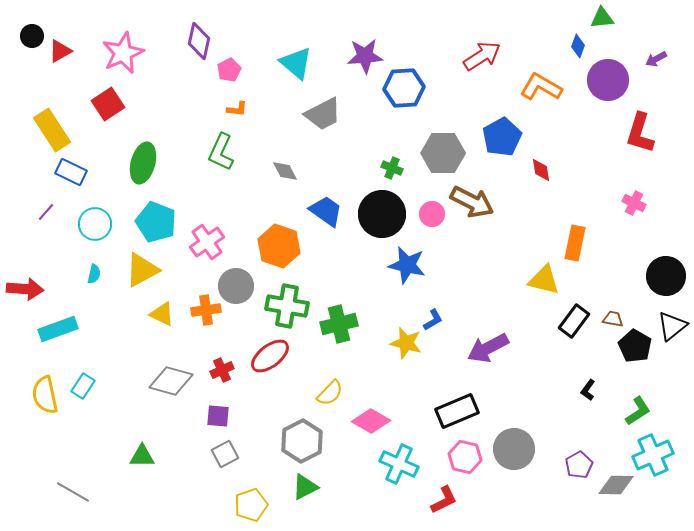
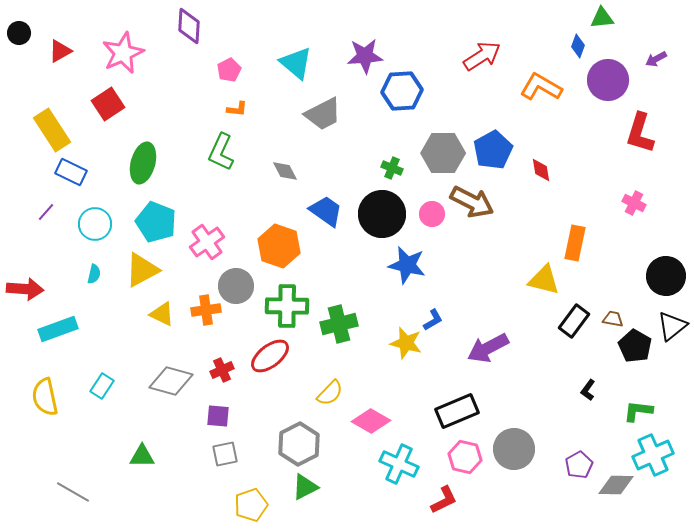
black circle at (32, 36): moved 13 px left, 3 px up
purple diamond at (199, 41): moved 10 px left, 15 px up; rotated 9 degrees counterclockwise
blue hexagon at (404, 88): moved 2 px left, 3 px down
blue pentagon at (502, 137): moved 9 px left, 13 px down
green cross at (287, 306): rotated 9 degrees counterclockwise
cyan rectangle at (83, 386): moved 19 px right
yellow semicircle at (45, 395): moved 2 px down
green L-shape at (638, 411): rotated 140 degrees counterclockwise
gray hexagon at (302, 441): moved 3 px left, 3 px down
gray square at (225, 454): rotated 16 degrees clockwise
